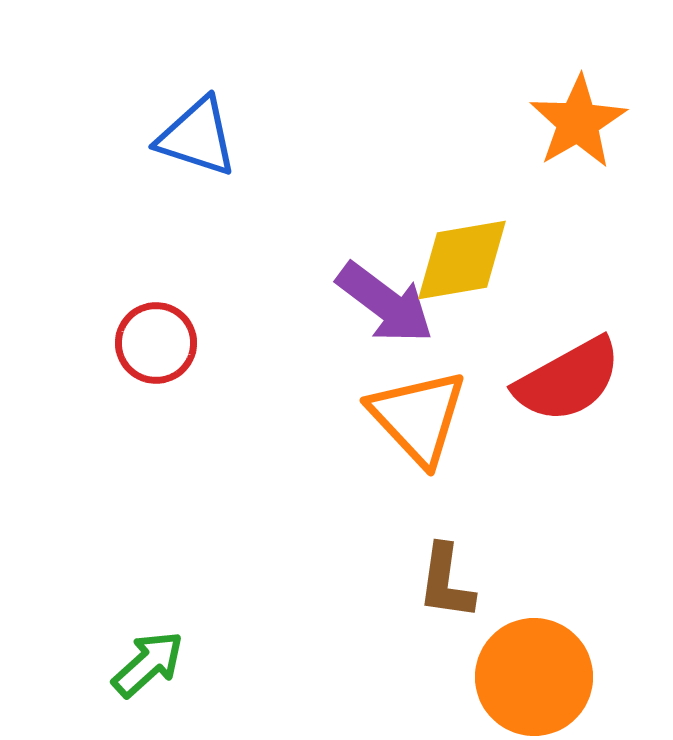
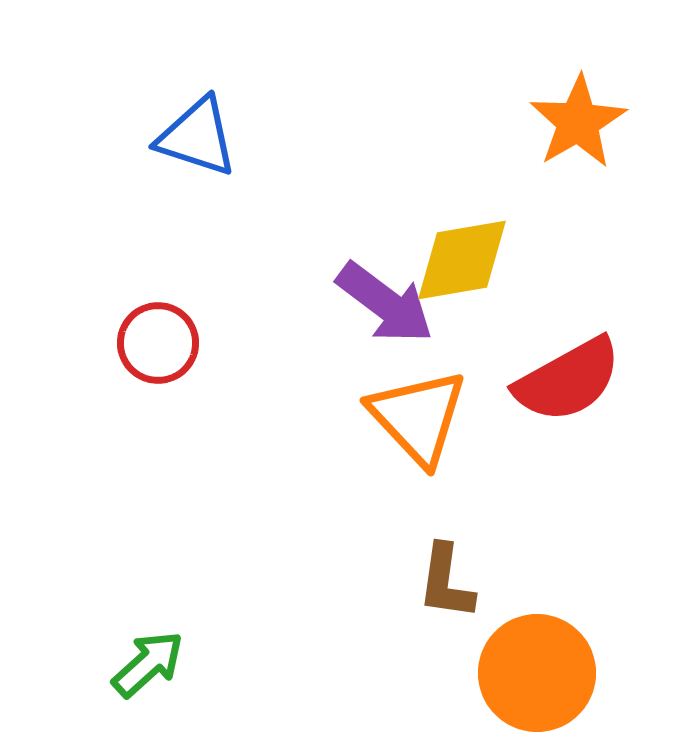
red circle: moved 2 px right
orange circle: moved 3 px right, 4 px up
